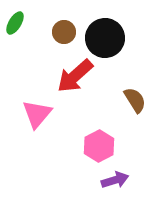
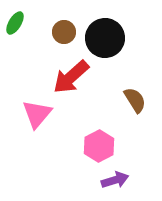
red arrow: moved 4 px left, 1 px down
